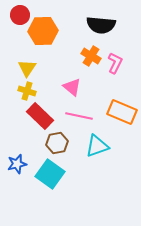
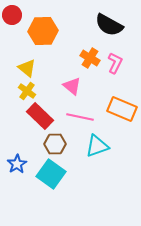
red circle: moved 8 px left
black semicircle: moved 8 px right; rotated 24 degrees clockwise
orange cross: moved 1 px left, 2 px down
yellow triangle: rotated 24 degrees counterclockwise
pink triangle: moved 1 px up
yellow cross: rotated 18 degrees clockwise
orange rectangle: moved 3 px up
pink line: moved 1 px right, 1 px down
brown hexagon: moved 2 px left, 1 px down; rotated 10 degrees clockwise
blue star: rotated 18 degrees counterclockwise
cyan square: moved 1 px right
